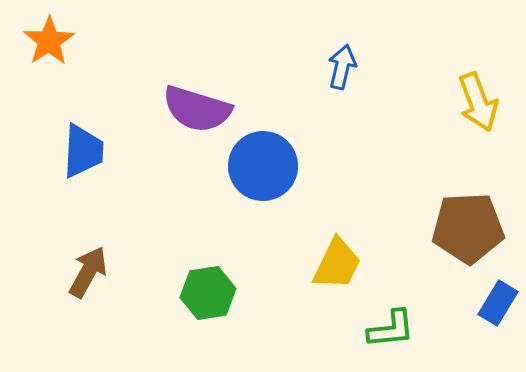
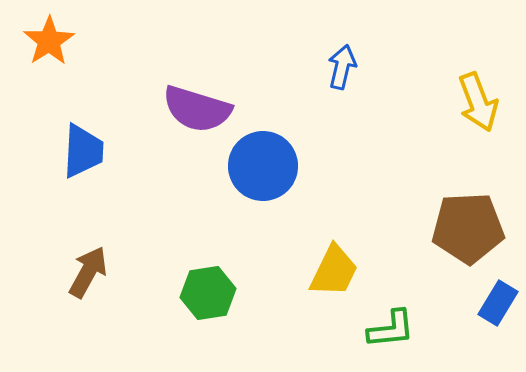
yellow trapezoid: moved 3 px left, 7 px down
